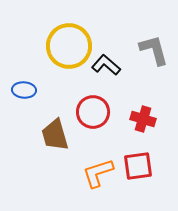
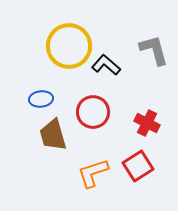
blue ellipse: moved 17 px right, 9 px down; rotated 10 degrees counterclockwise
red cross: moved 4 px right, 4 px down; rotated 10 degrees clockwise
brown trapezoid: moved 2 px left
red square: rotated 24 degrees counterclockwise
orange L-shape: moved 5 px left
